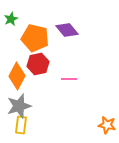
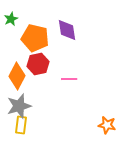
purple diamond: rotated 30 degrees clockwise
